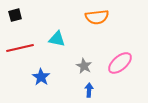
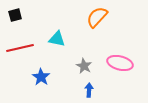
orange semicircle: rotated 140 degrees clockwise
pink ellipse: rotated 55 degrees clockwise
